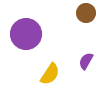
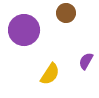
brown circle: moved 20 px left
purple circle: moved 2 px left, 4 px up
